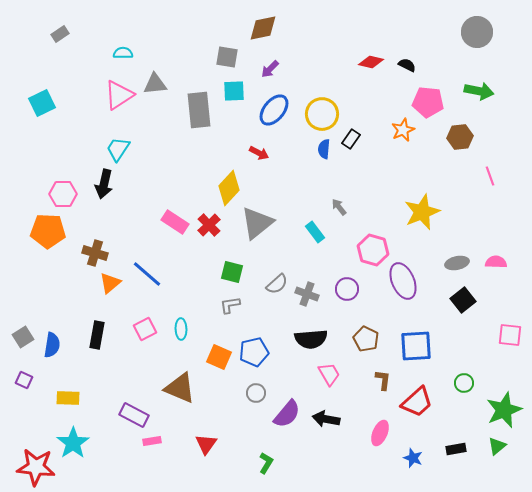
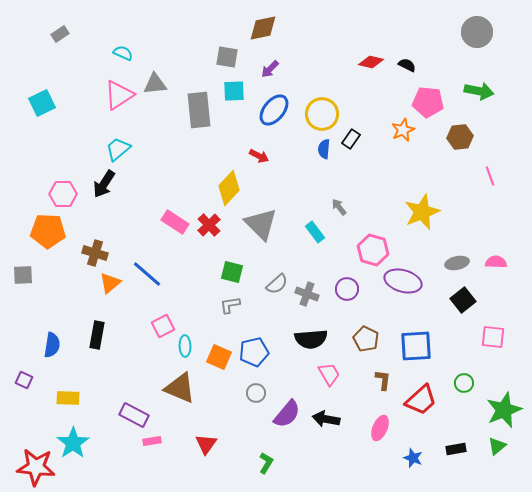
cyan semicircle at (123, 53): rotated 24 degrees clockwise
cyan trapezoid at (118, 149): rotated 16 degrees clockwise
red arrow at (259, 153): moved 3 px down
black arrow at (104, 184): rotated 20 degrees clockwise
gray triangle at (257, 223): moved 4 px right, 1 px down; rotated 36 degrees counterclockwise
purple ellipse at (403, 281): rotated 51 degrees counterclockwise
pink square at (145, 329): moved 18 px right, 3 px up
cyan ellipse at (181, 329): moved 4 px right, 17 px down
pink square at (510, 335): moved 17 px left, 2 px down
gray square at (23, 337): moved 62 px up; rotated 30 degrees clockwise
red trapezoid at (417, 402): moved 4 px right, 2 px up
pink ellipse at (380, 433): moved 5 px up
